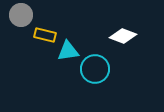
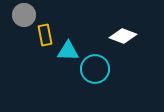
gray circle: moved 3 px right
yellow rectangle: rotated 65 degrees clockwise
cyan triangle: rotated 10 degrees clockwise
